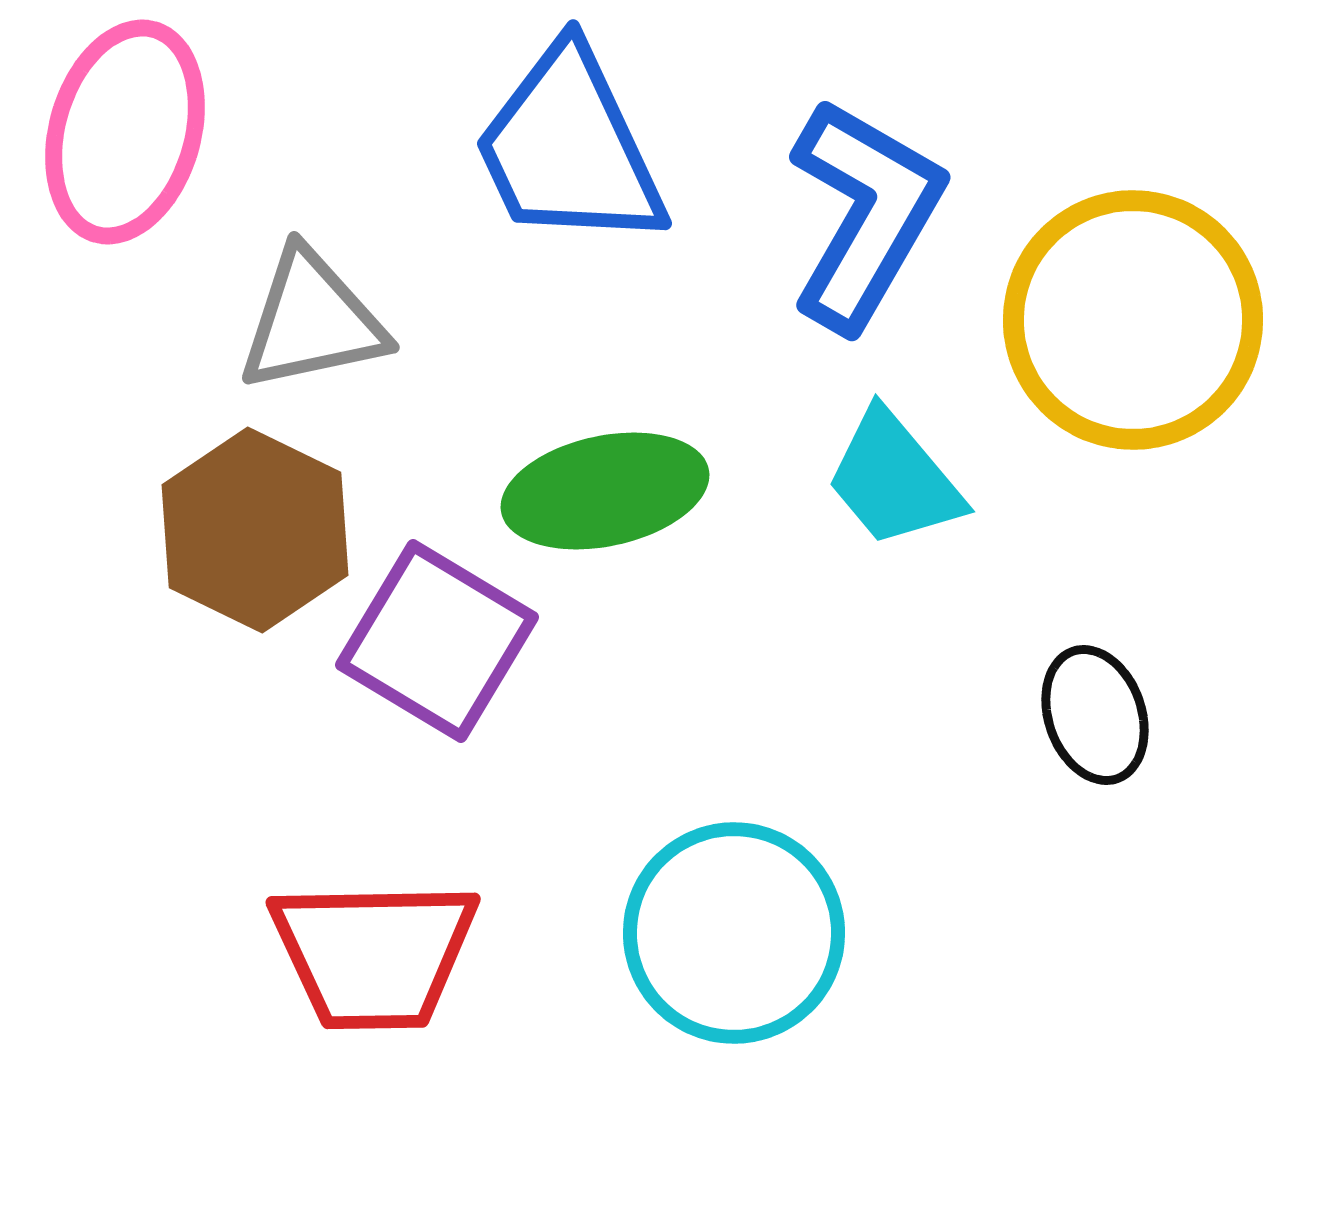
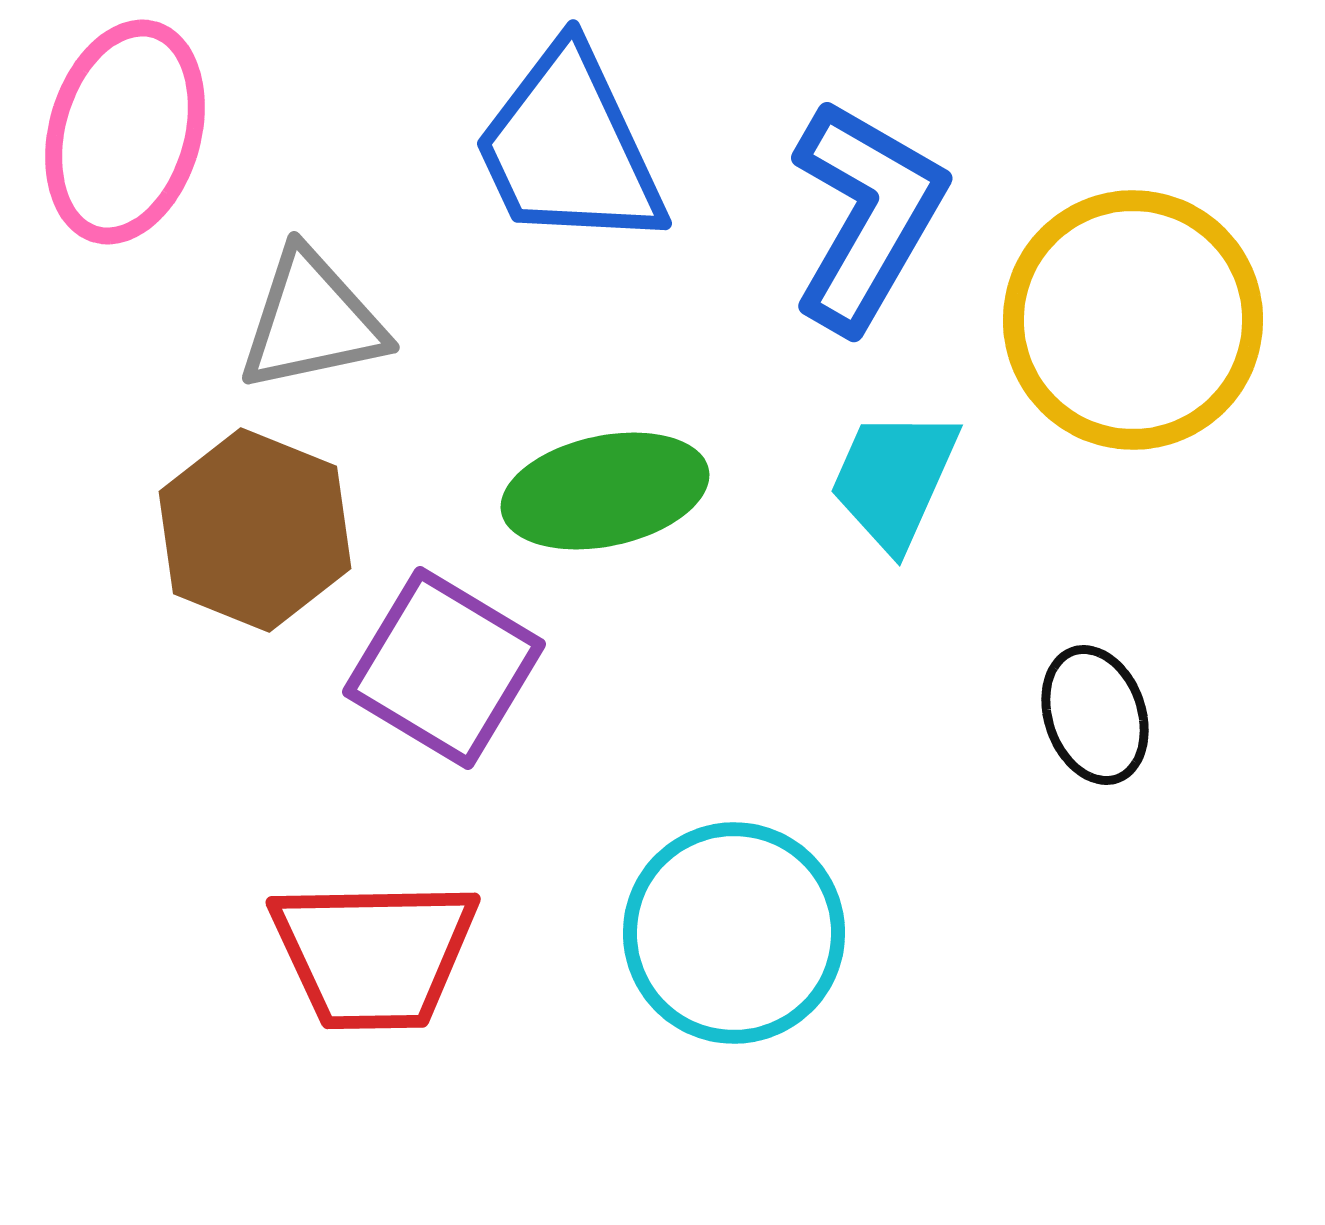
blue L-shape: moved 2 px right, 1 px down
cyan trapezoid: rotated 64 degrees clockwise
brown hexagon: rotated 4 degrees counterclockwise
purple square: moved 7 px right, 27 px down
